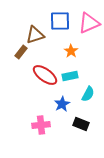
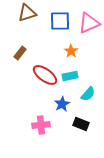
brown triangle: moved 8 px left, 22 px up
brown rectangle: moved 1 px left, 1 px down
cyan semicircle: rotated 14 degrees clockwise
